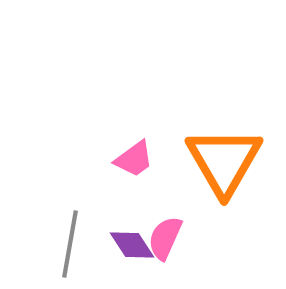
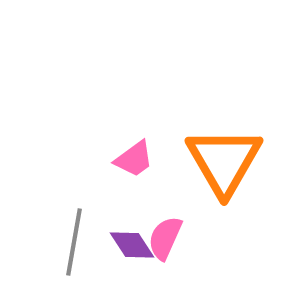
gray line: moved 4 px right, 2 px up
